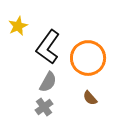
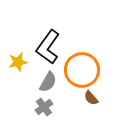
yellow star: moved 36 px down; rotated 12 degrees clockwise
orange circle: moved 6 px left, 12 px down
brown semicircle: moved 1 px right
